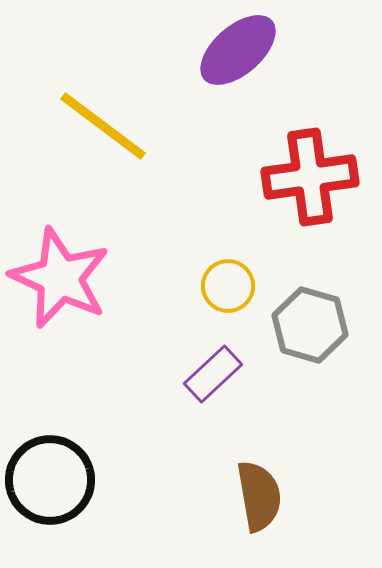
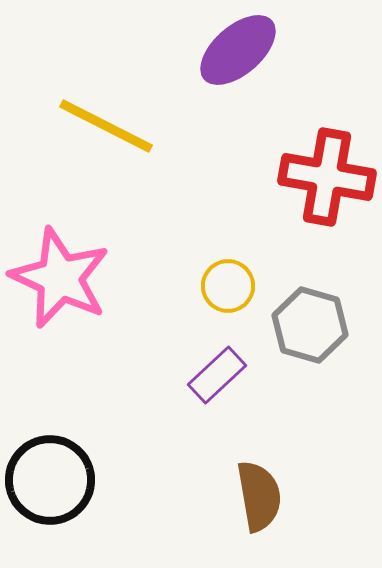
yellow line: moved 3 px right; rotated 10 degrees counterclockwise
red cross: moved 17 px right; rotated 18 degrees clockwise
purple rectangle: moved 4 px right, 1 px down
